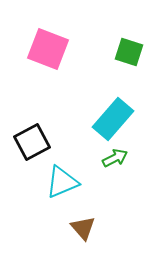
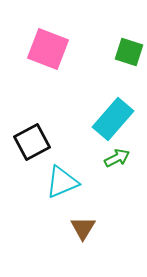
green arrow: moved 2 px right
brown triangle: rotated 12 degrees clockwise
